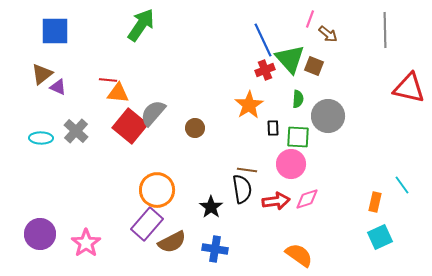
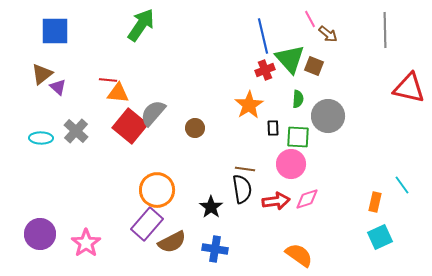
pink line: rotated 48 degrees counterclockwise
blue line: moved 4 px up; rotated 12 degrees clockwise
purple triangle: rotated 18 degrees clockwise
brown line: moved 2 px left, 1 px up
